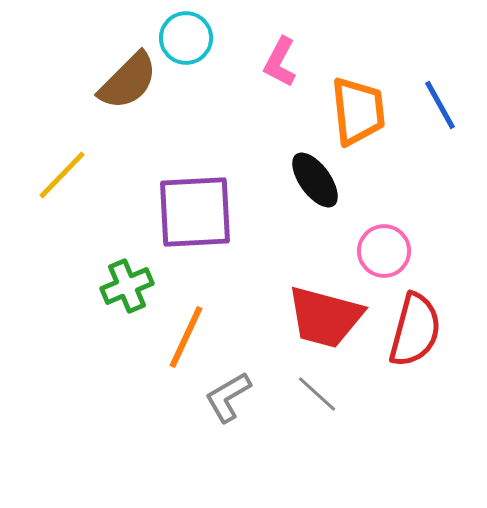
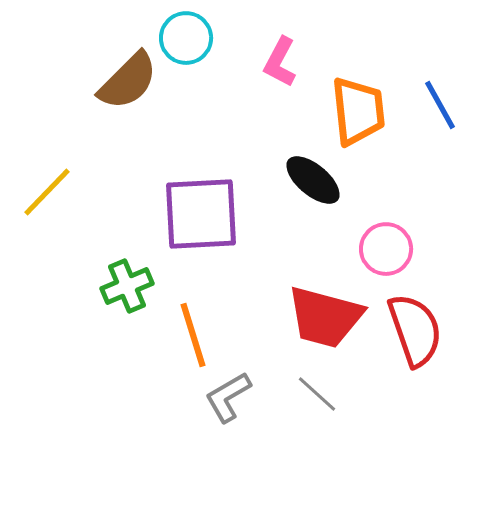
yellow line: moved 15 px left, 17 px down
black ellipse: moved 2 px left; rotated 14 degrees counterclockwise
purple square: moved 6 px right, 2 px down
pink circle: moved 2 px right, 2 px up
red semicircle: rotated 34 degrees counterclockwise
orange line: moved 7 px right, 2 px up; rotated 42 degrees counterclockwise
